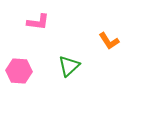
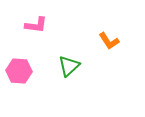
pink L-shape: moved 2 px left, 3 px down
